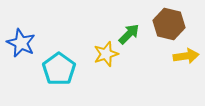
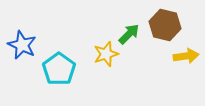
brown hexagon: moved 4 px left, 1 px down
blue star: moved 1 px right, 2 px down
